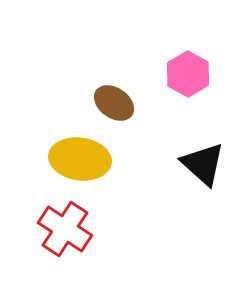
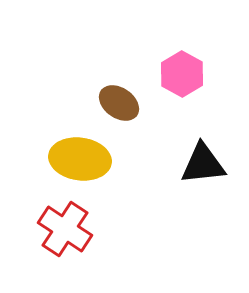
pink hexagon: moved 6 px left
brown ellipse: moved 5 px right
black triangle: rotated 48 degrees counterclockwise
